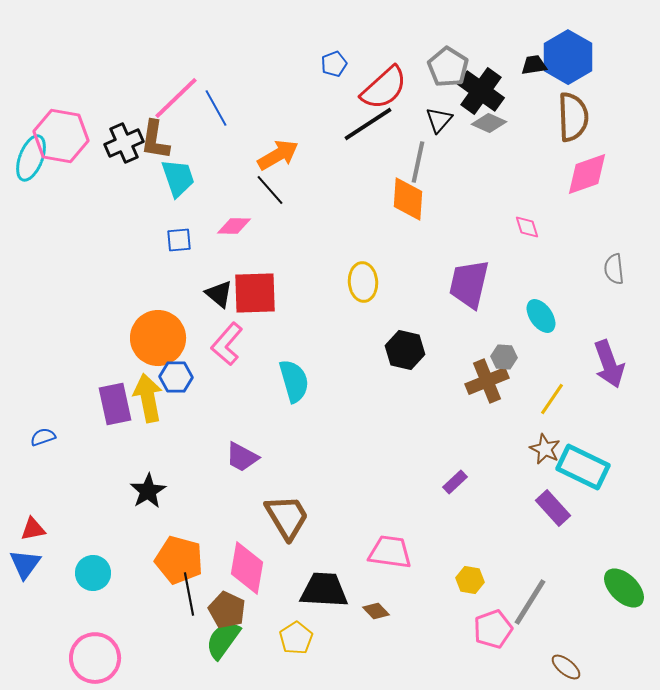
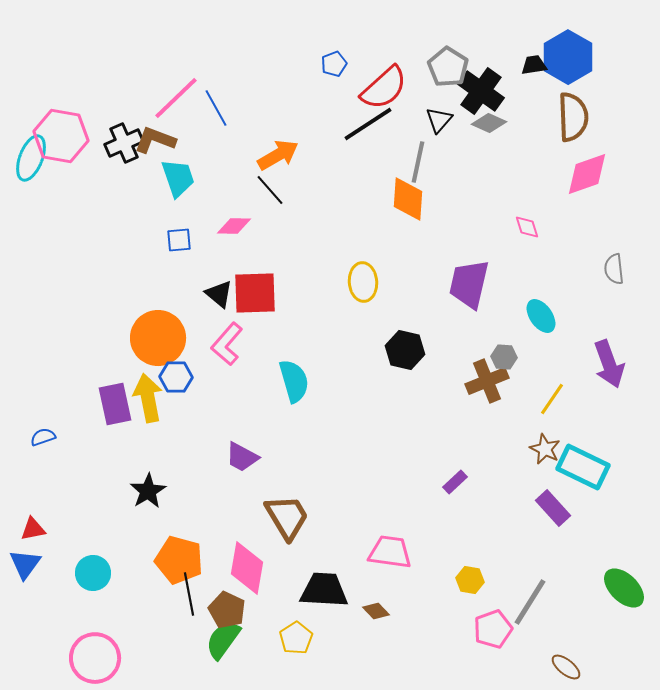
brown L-shape at (155, 140): rotated 102 degrees clockwise
